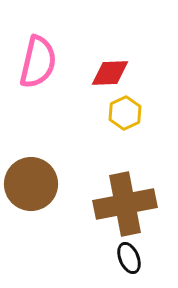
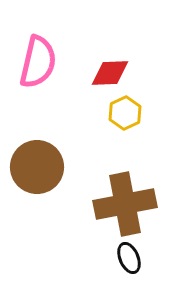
brown circle: moved 6 px right, 17 px up
